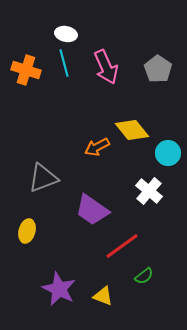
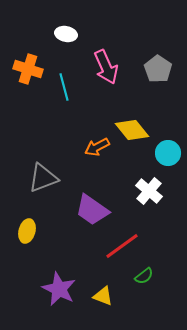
cyan line: moved 24 px down
orange cross: moved 2 px right, 1 px up
